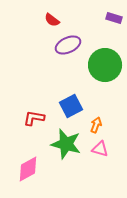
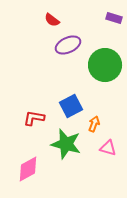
orange arrow: moved 2 px left, 1 px up
pink triangle: moved 8 px right, 1 px up
